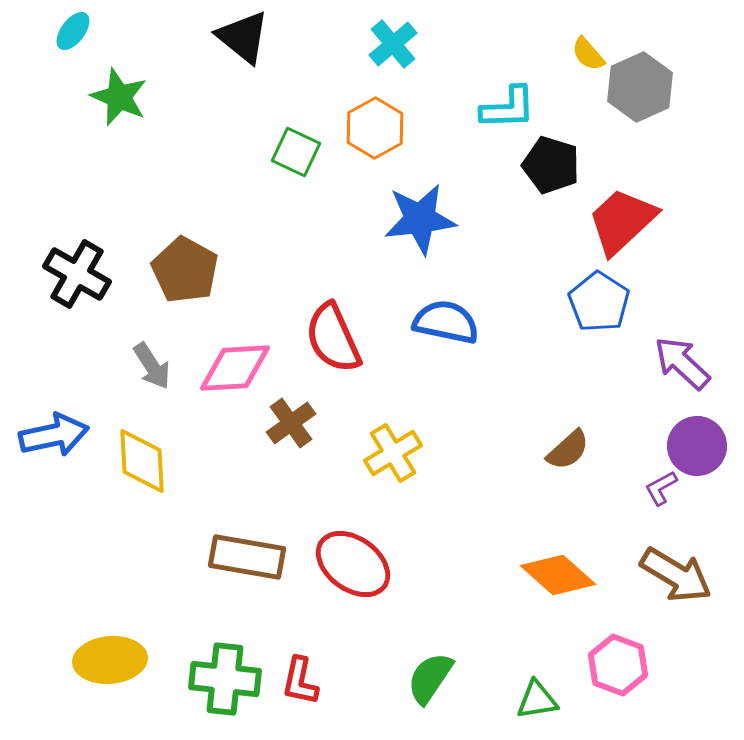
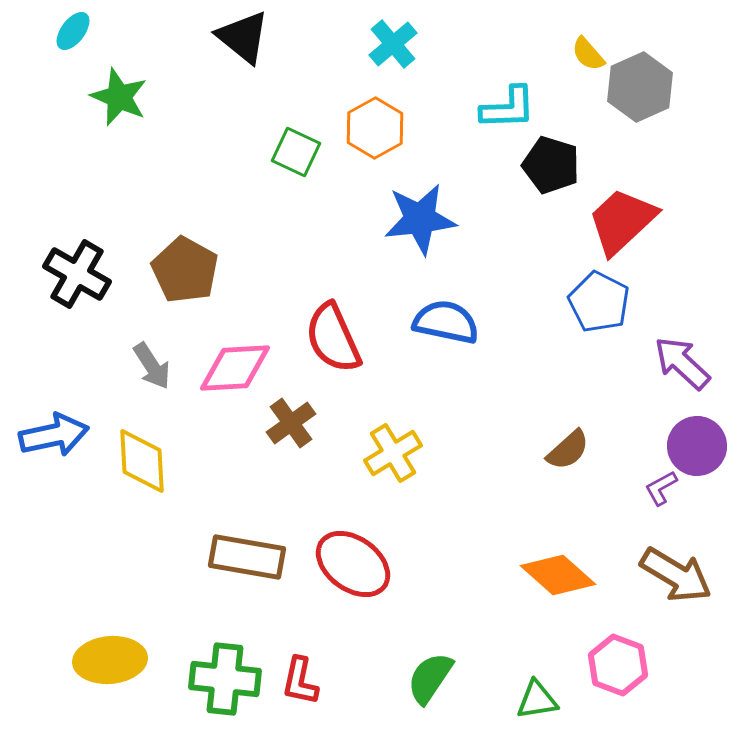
blue pentagon: rotated 6 degrees counterclockwise
